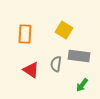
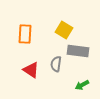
gray rectangle: moved 1 px left, 5 px up
green arrow: rotated 24 degrees clockwise
